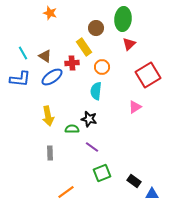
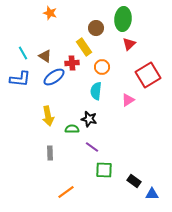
blue ellipse: moved 2 px right
pink triangle: moved 7 px left, 7 px up
green square: moved 2 px right, 3 px up; rotated 24 degrees clockwise
